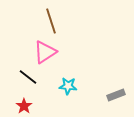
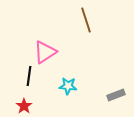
brown line: moved 35 px right, 1 px up
black line: moved 1 px right, 1 px up; rotated 60 degrees clockwise
